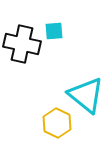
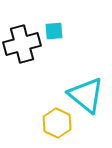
black cross: rotated 27 degrees counterclockwise
